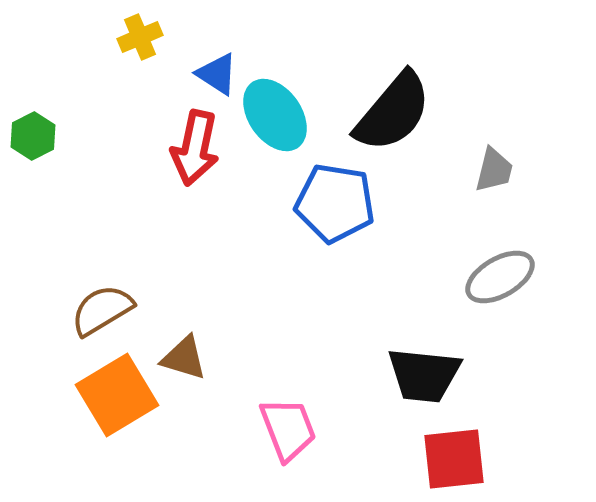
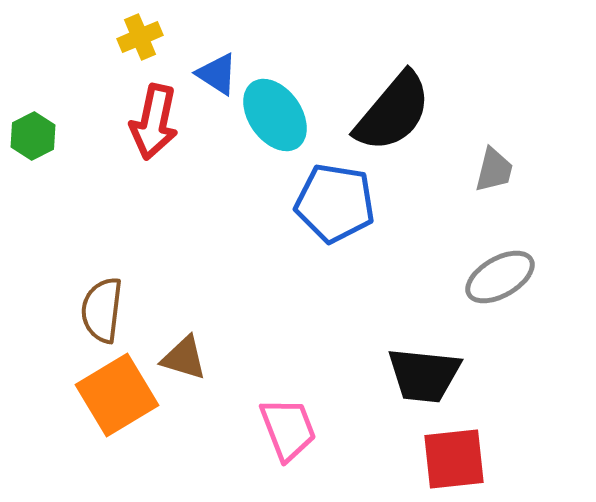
red arrow: moved 41 px left, 26 px up
brown semicircle: rotated 52 degrees counterclockwise
